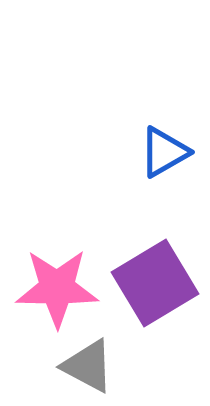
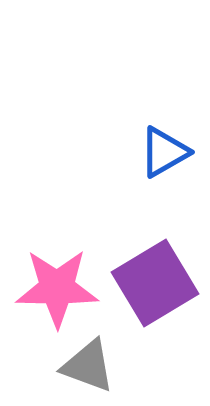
gray triangle: rotated 8 degrees counterclockwise
